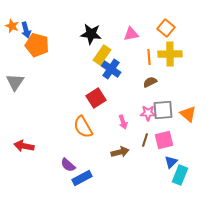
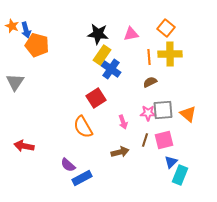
black star: moved 7 px right
